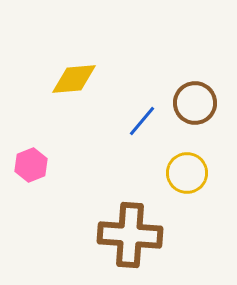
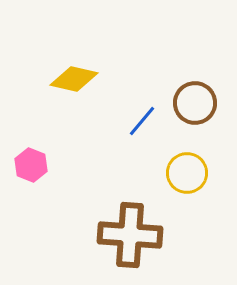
yellow diamond: rotated 18 degrees clockwise
pink hexagon: rotated 16 degrees counterclockwise
